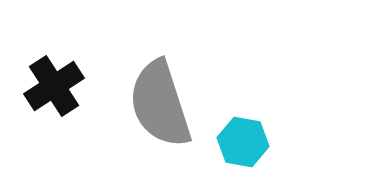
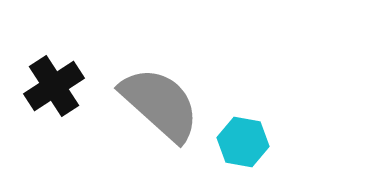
gray semicircle: rotated 150 degrees clockwise
